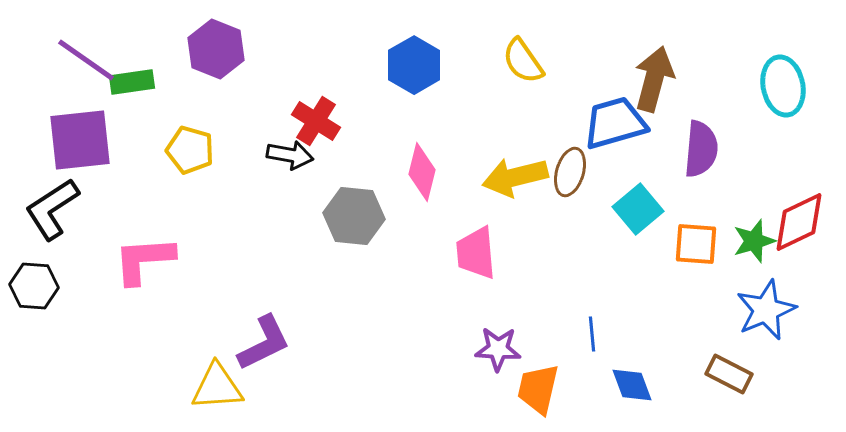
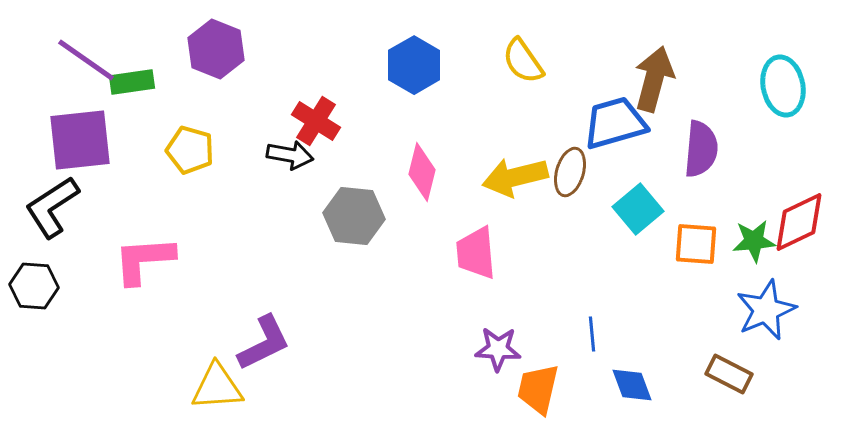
black L-shape: moved 2 px up
green star: rotated 12 degrees clockwise
